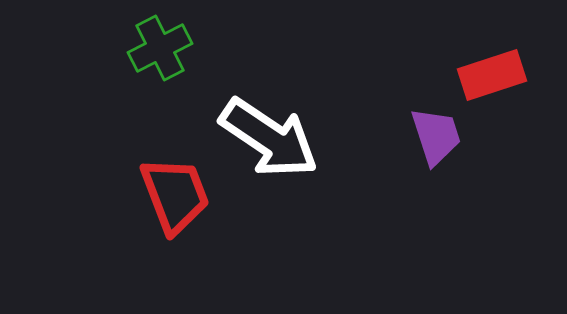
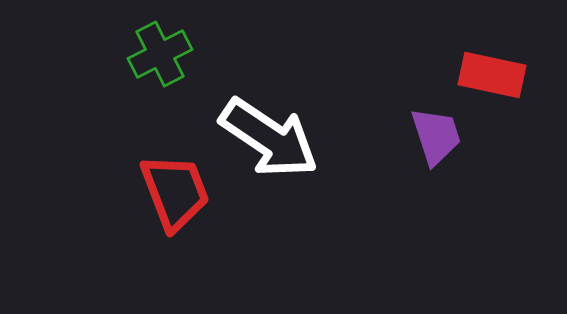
green cross: moved 6 px down
red rectangle: rotated 30 degrees clockwise
red trapezoid: moved 3 px up
